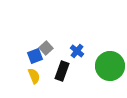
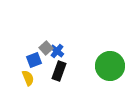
blue cross: moved 20 px left
blue square: moved 1 px left, 4 px down
black rectangle: moved 3 px left
yellow semicircle: moved 6 px left, 2 px down
